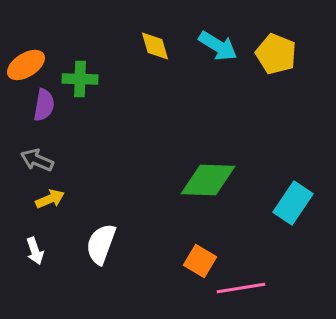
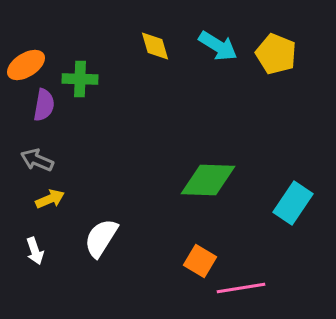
white semicircle: moved 6 px up; rotated 12 degrees clockwise
